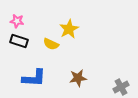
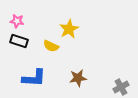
yellow semicircle: moved 2 px down
